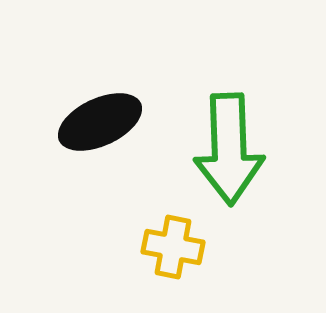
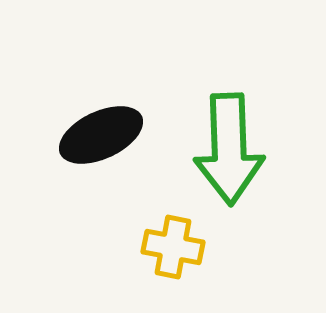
black ellipse: moved 1 px right, 13 px down
